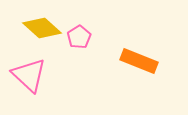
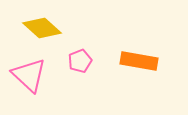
pink pentagon: moved 1 px right, 24 px down; rotated 10 degrees clockwise
orange rectangle: rotated 12 degrees counterclockwise
